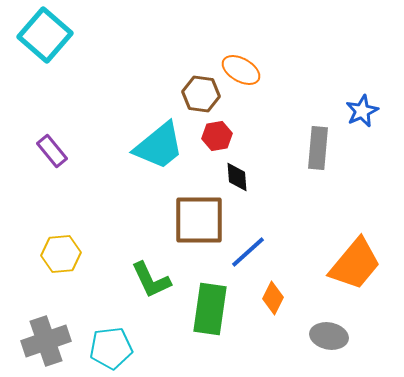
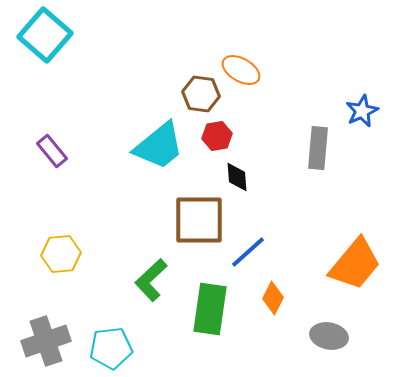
green L-shape: rotated 72 degrees clockwise
